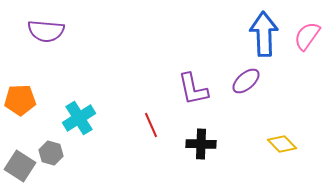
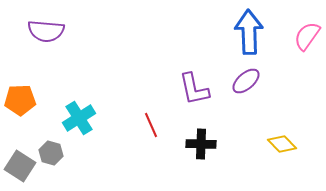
blue arrow: moved 15 px left, 2 px up
purple L-shape: moved 1 px right
